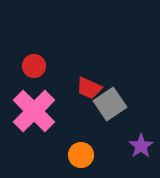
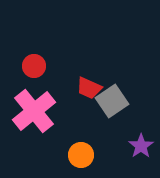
gray square: moved 2 px right, 3 px up
pink cross: rotated 6 degrees clockwise
